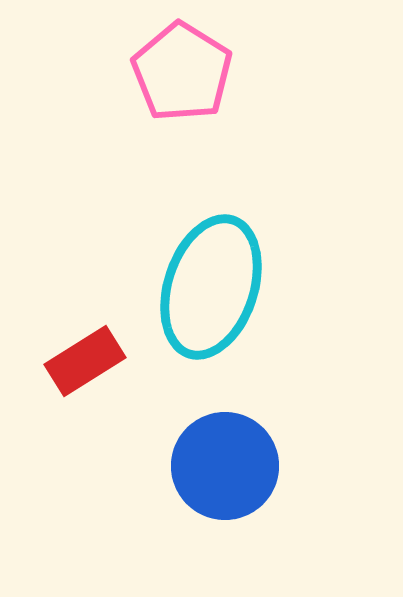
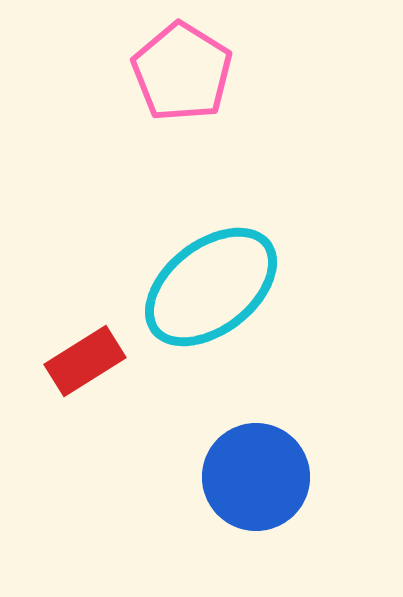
cyan ellipse: rotated 34 degrees clockwise
blue circle: moved 31 px right, 11 px down
